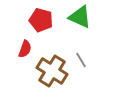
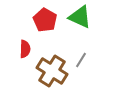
red pentagon: moved 4 px right; rotated 15 degrees clockwise
red semicircle: rotated 18 degrees counterclockwise
gray line: rotated 63 degrees clockwise
